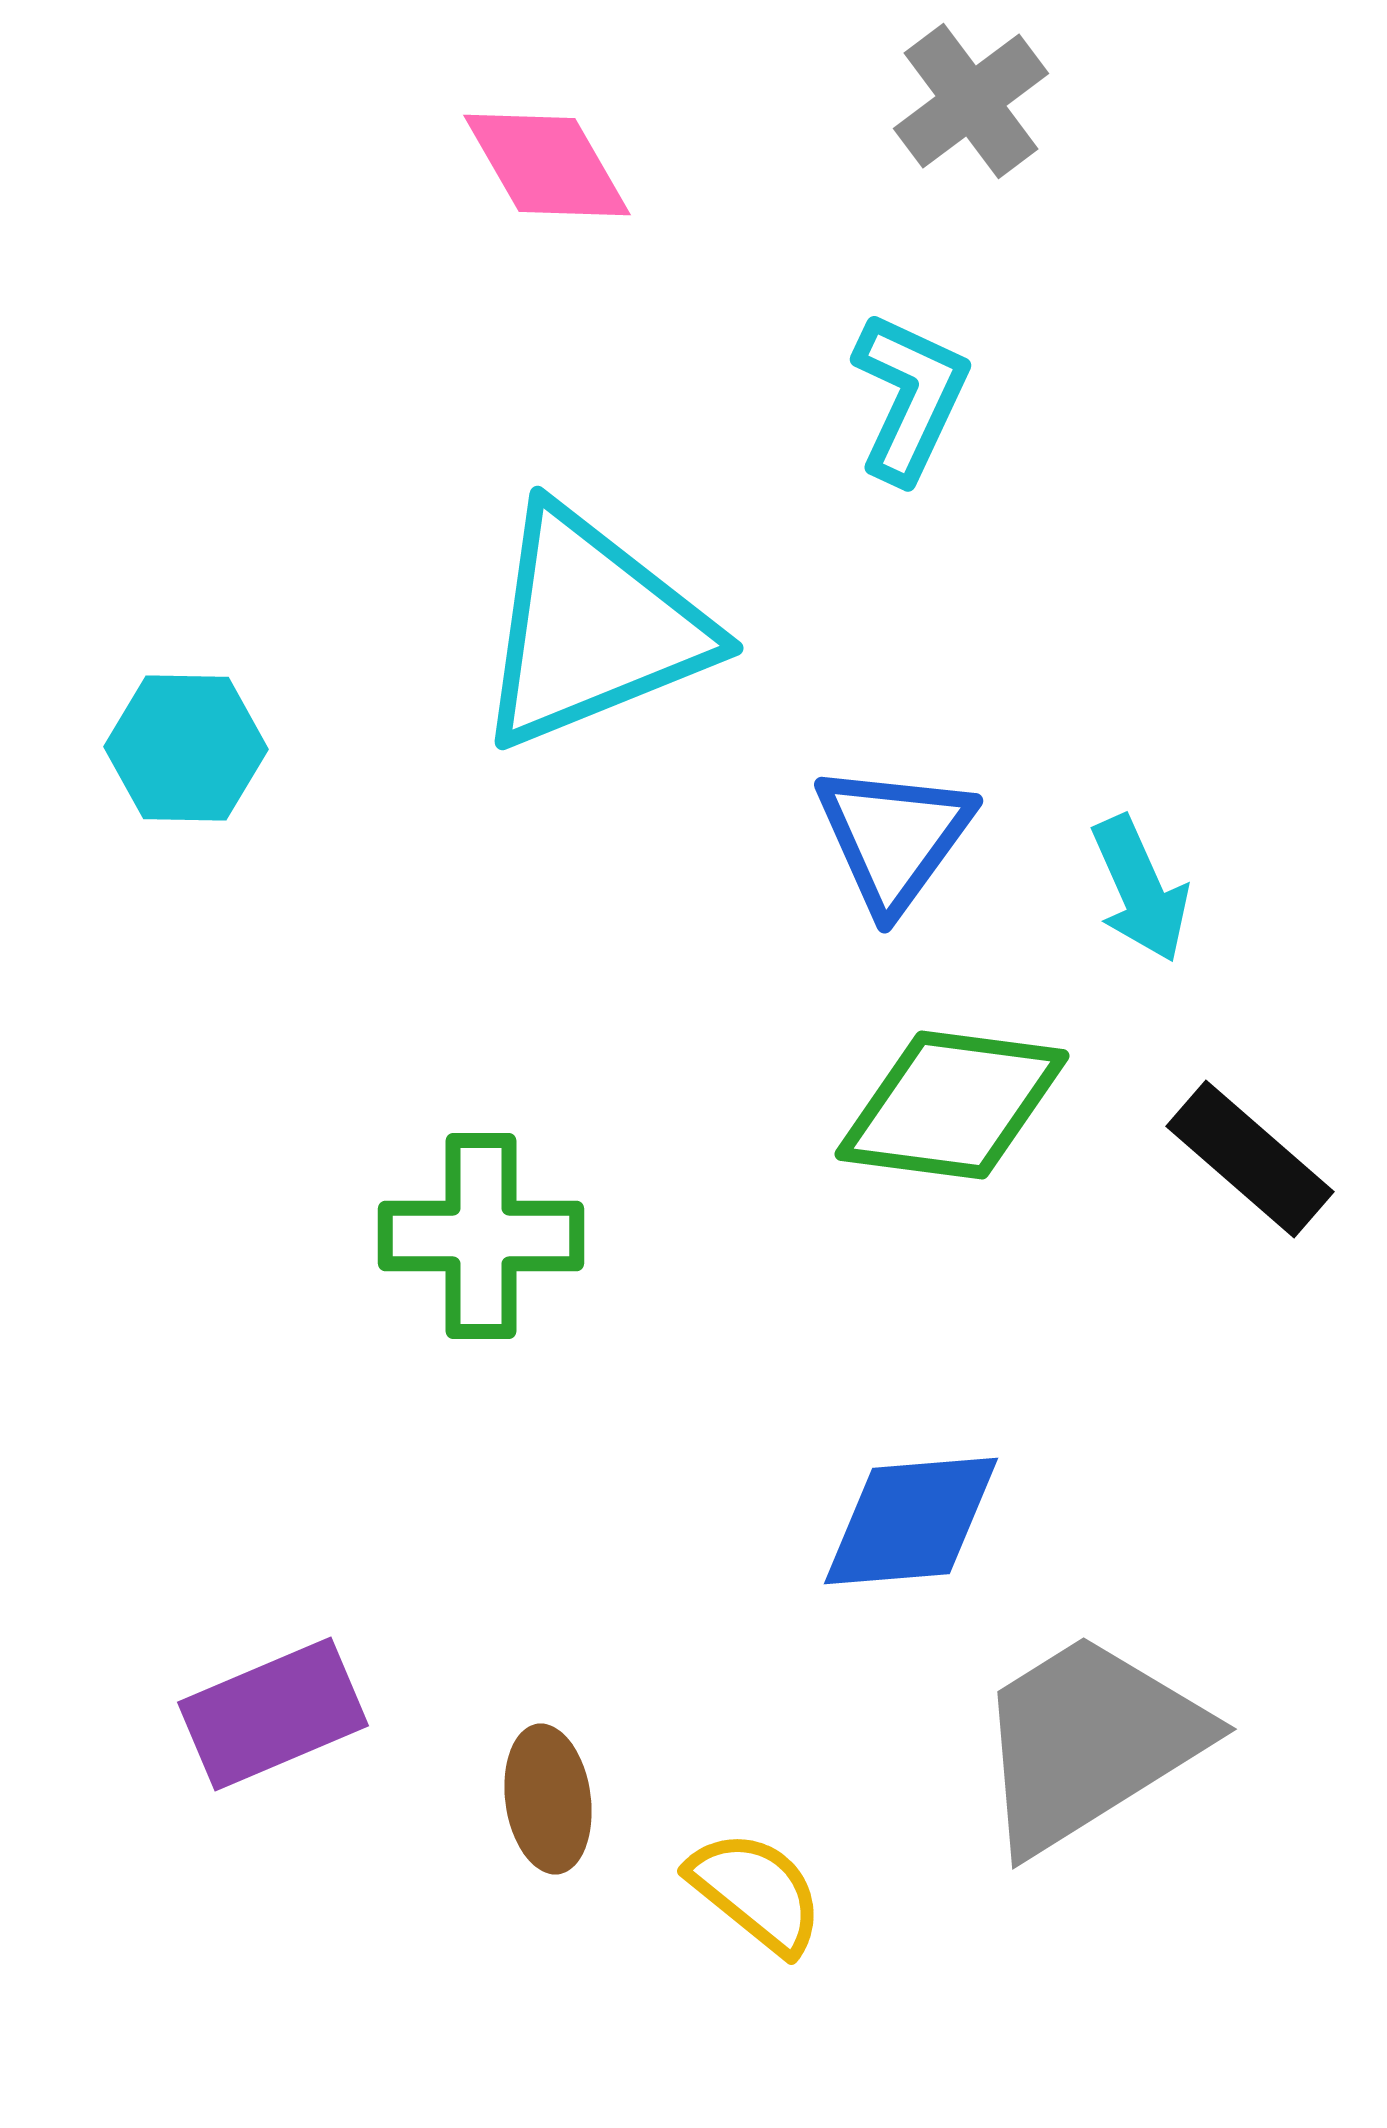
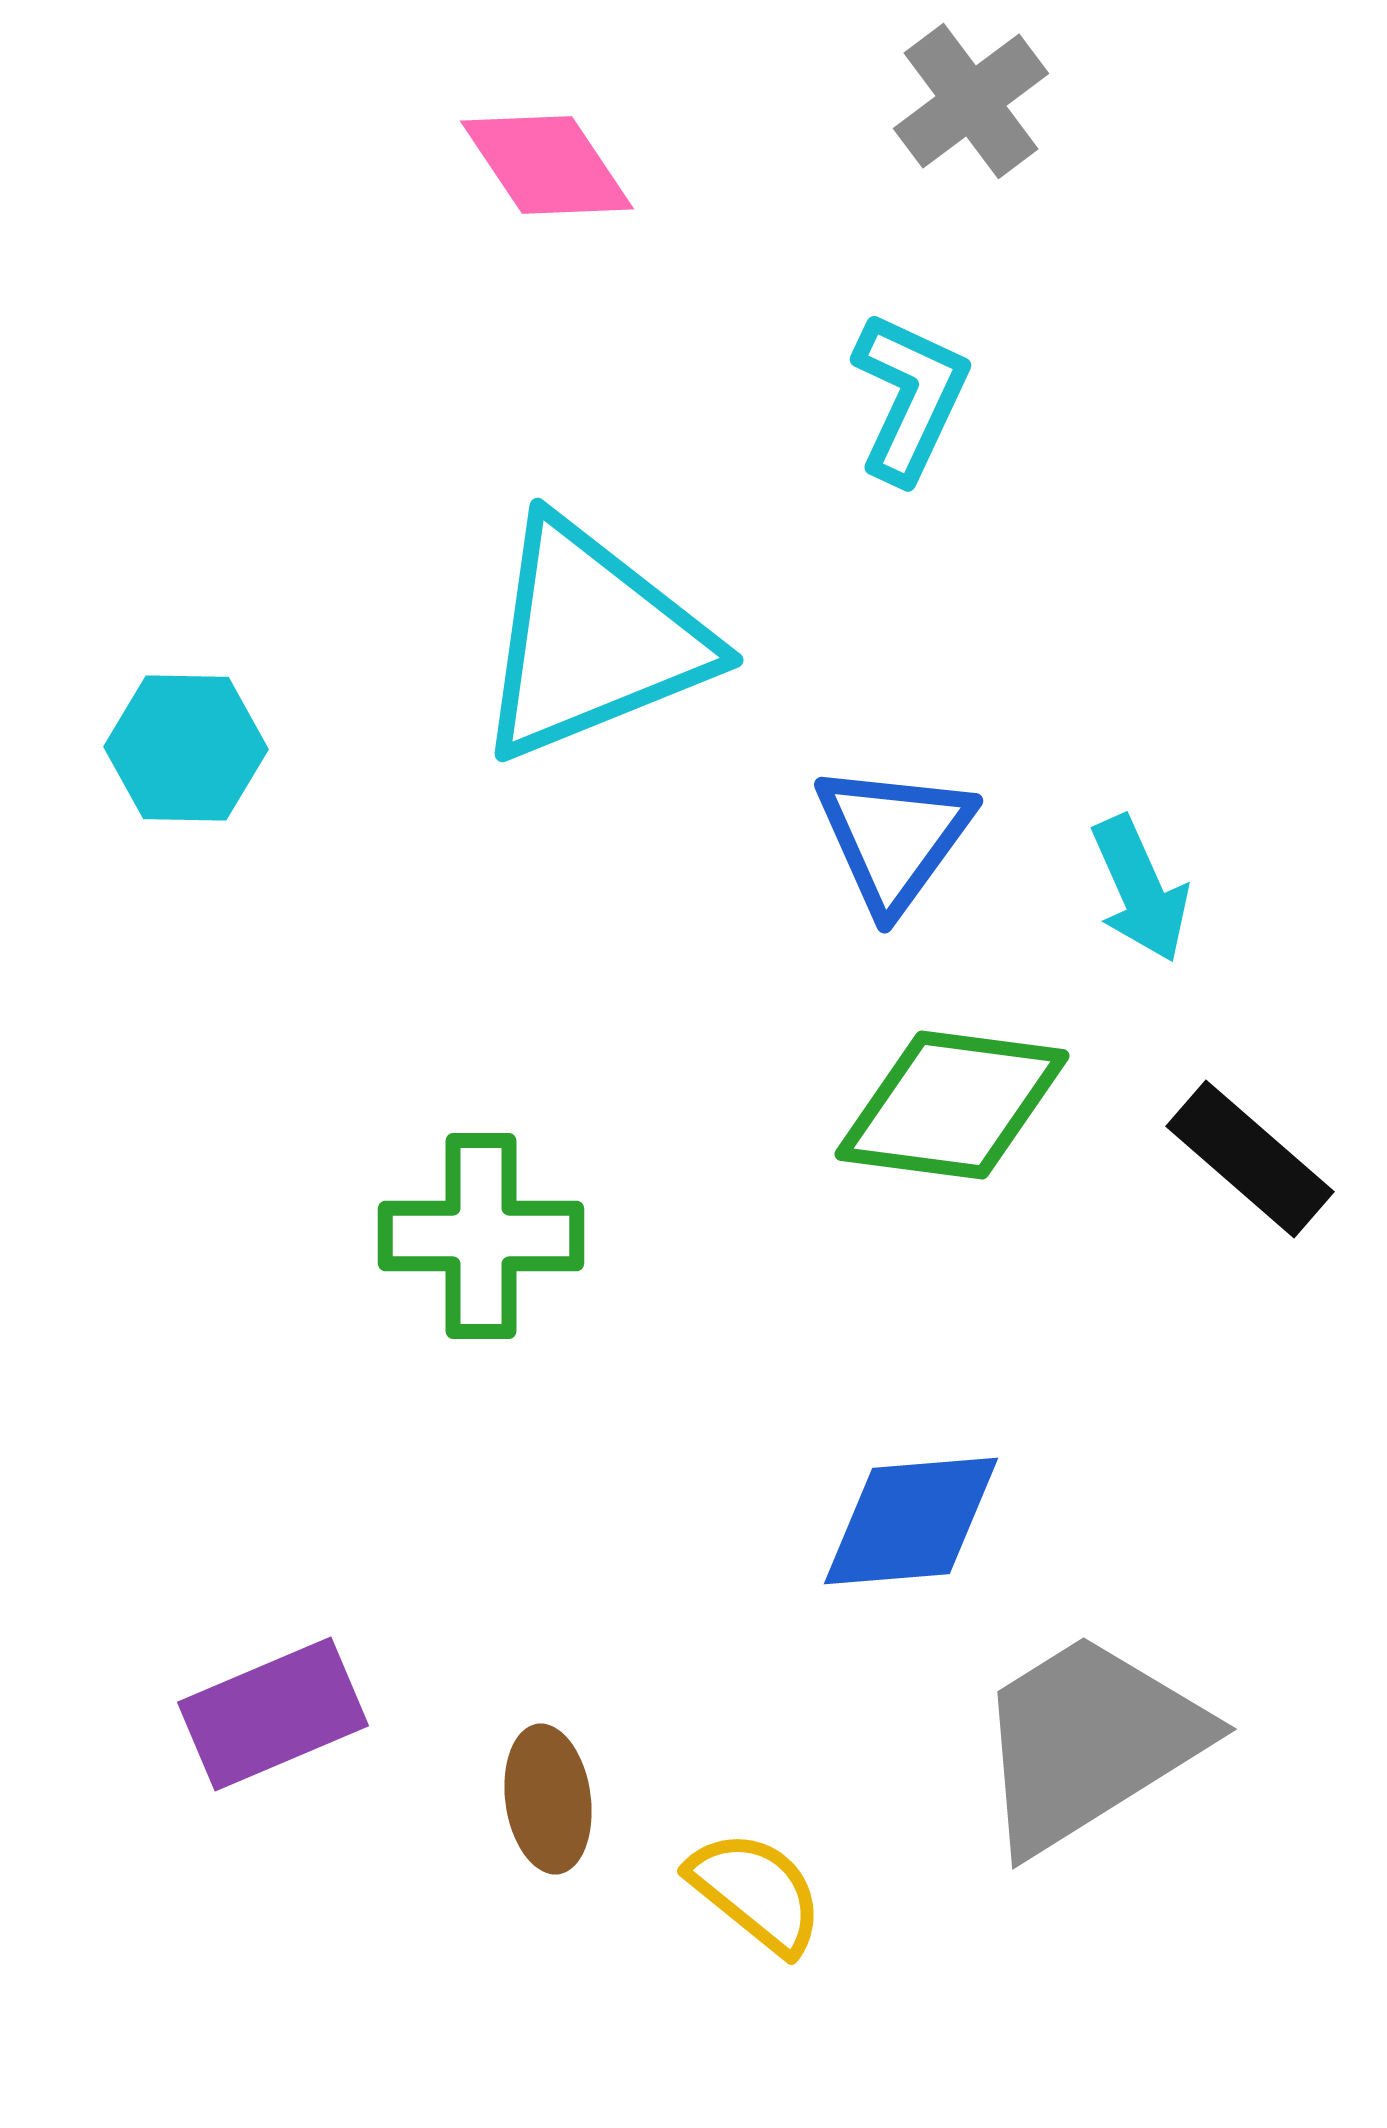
pink diamond: rotated 4 degrees counterclockwise
cyan triangle: moved 12 px down
